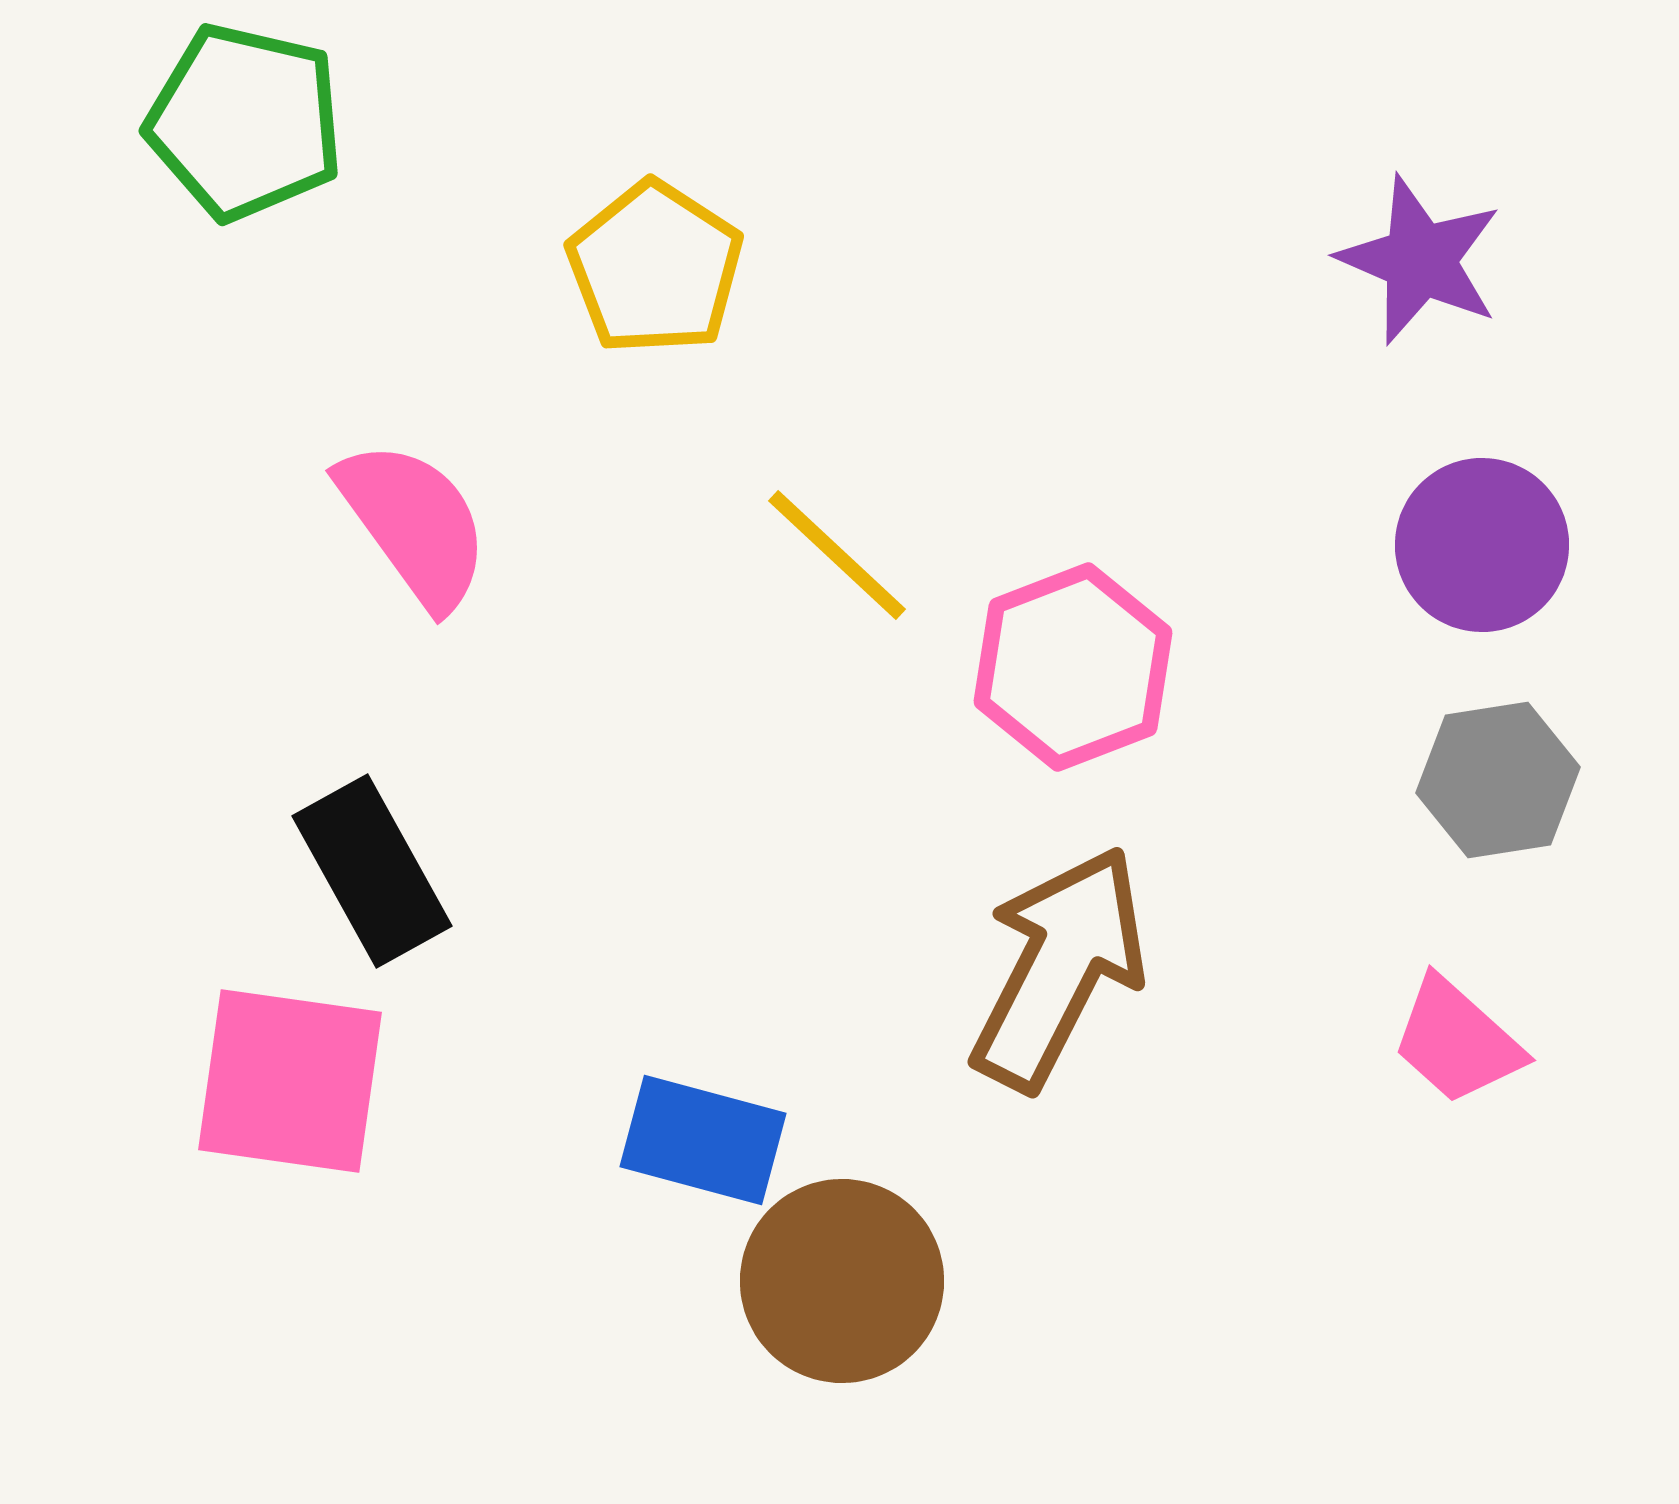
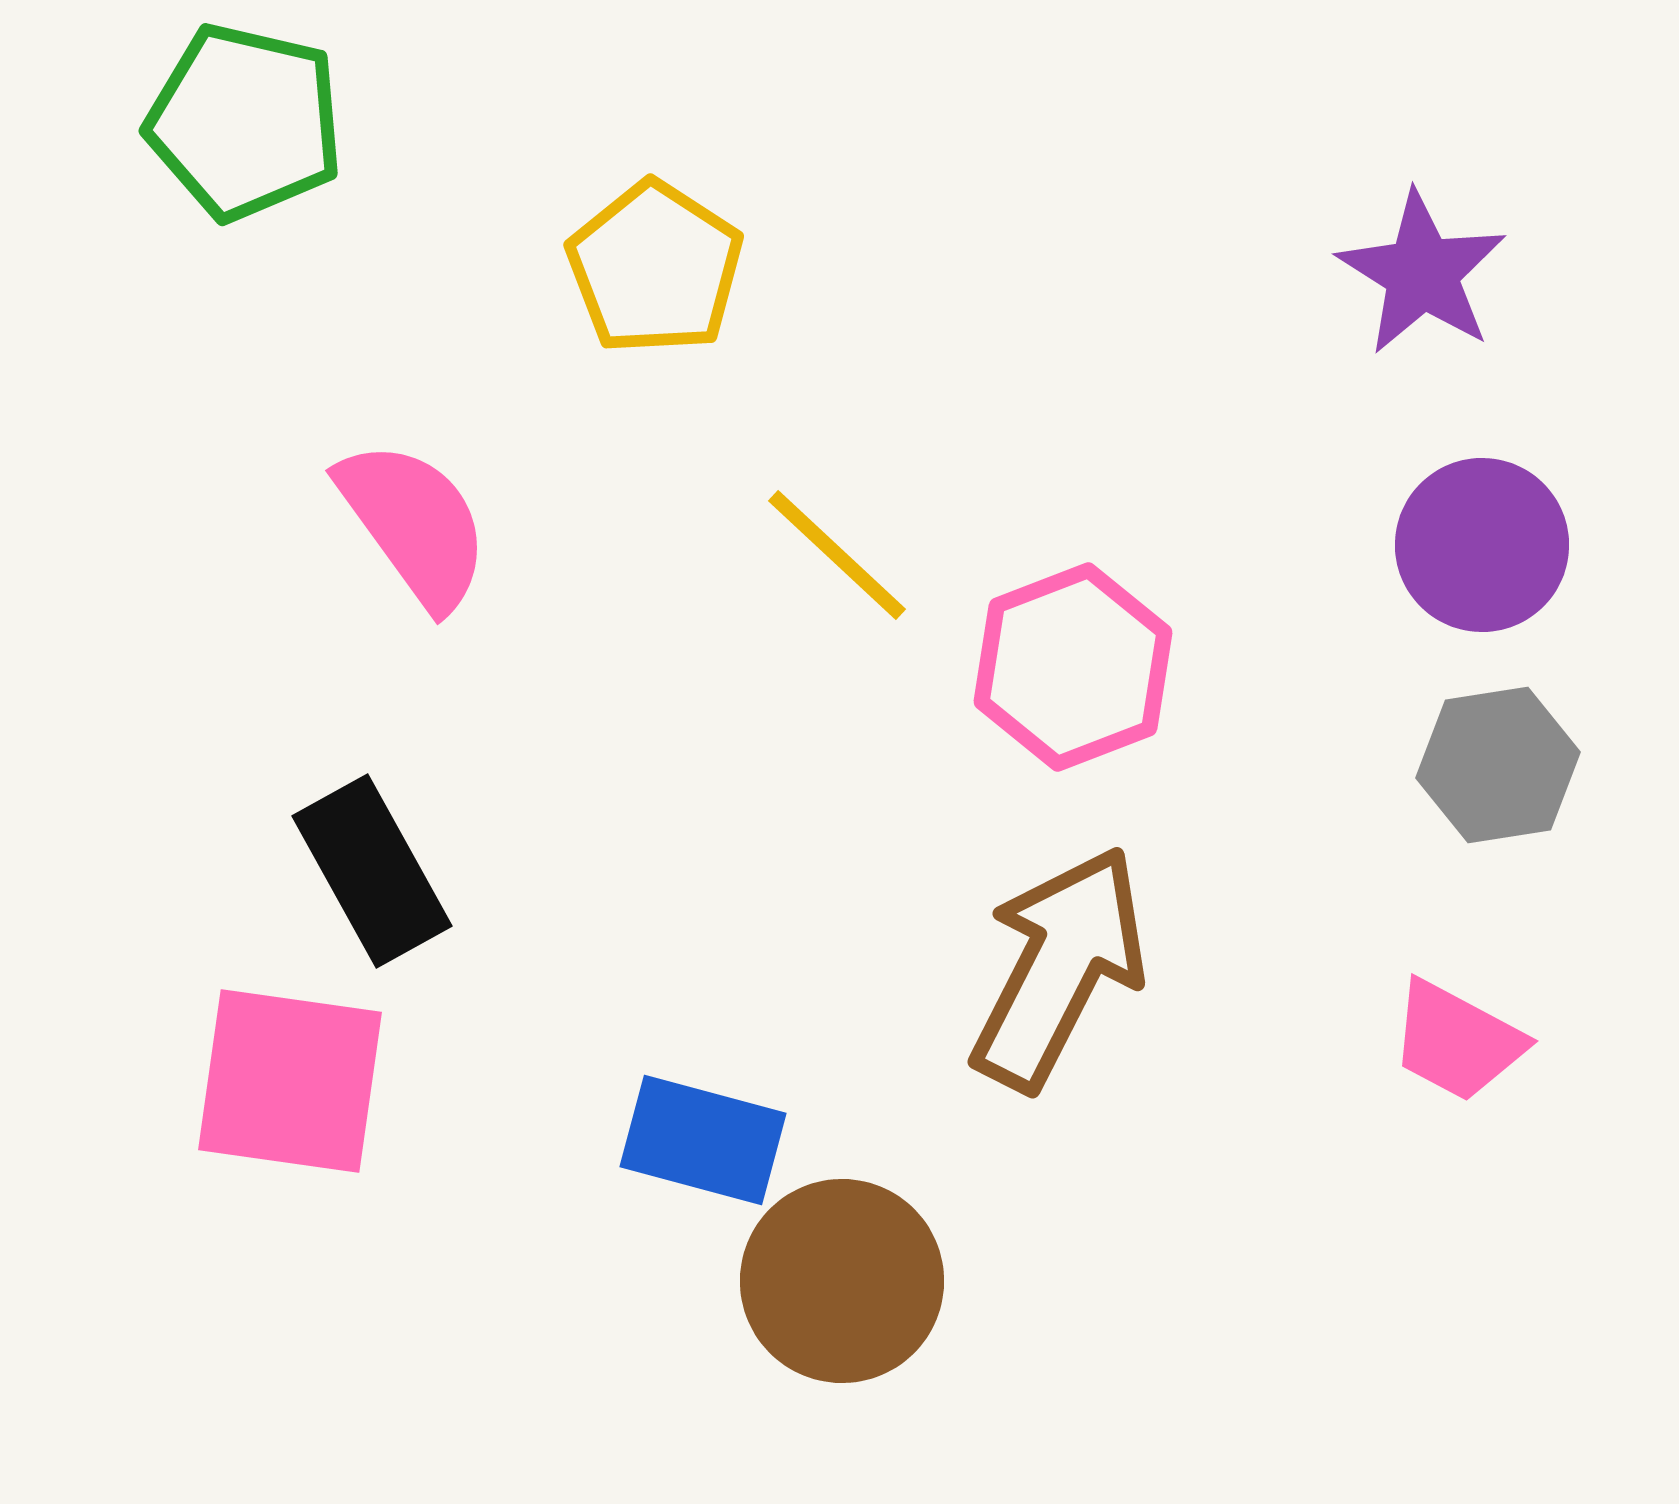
purple star: moved 2 px right, 13 px down; rotated 9 degrees clockwise
gray hexagon: moved 15 px up
pink trapezoid: rotated 14 degrees counterclockwise
